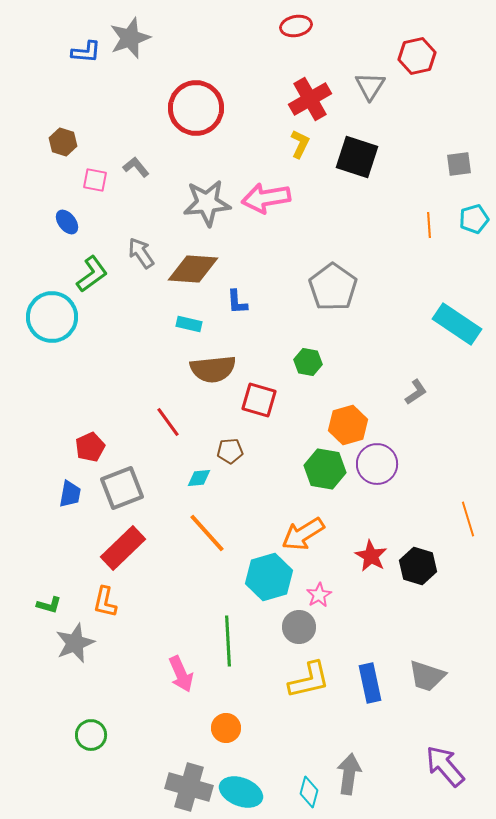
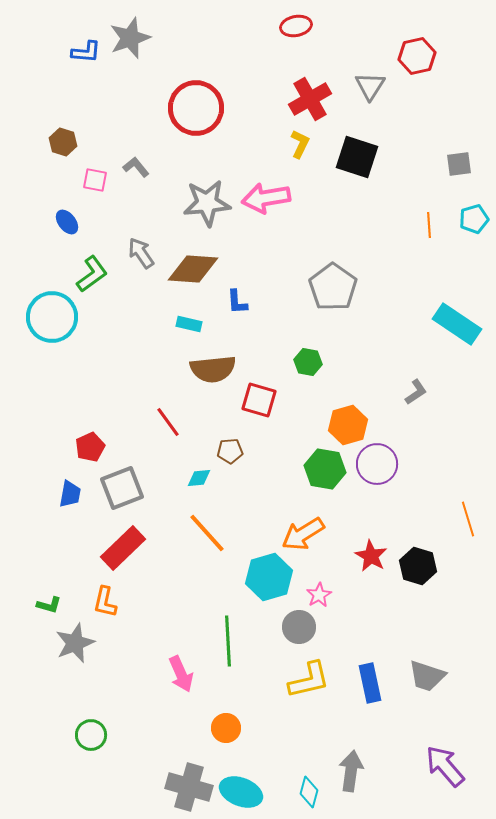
gray arrow at (349, 774): moved 2 px right, 3 px up
